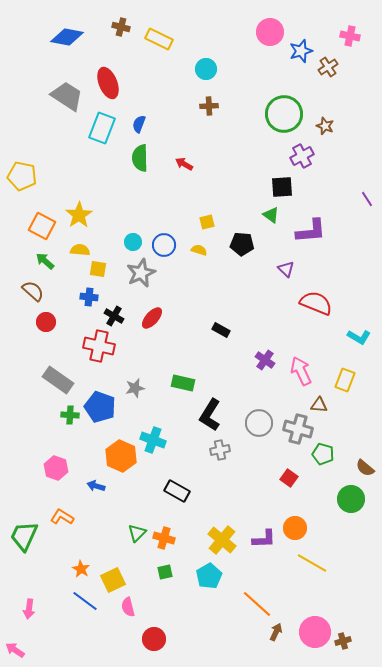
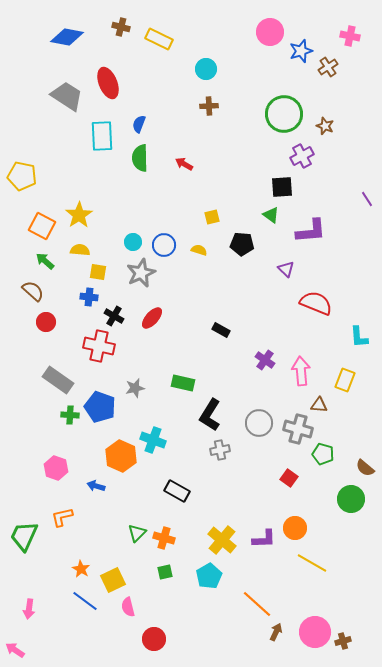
cyan rectangle at (102, 128): moved 8 px down; rotated 24 degrees counterclockwise
yellow square at (207, 222): moved 5 px right, 5 px up
yellow square at (98, 269): moved 3 px down
cyan L-shape at (359, 337): rotated 55 degrees clockwise
pink arrow at (301, 371): rotated 20 degrees clockwise
orange L-shape at (62, 517): rotated 45 degrees counterclockwise
